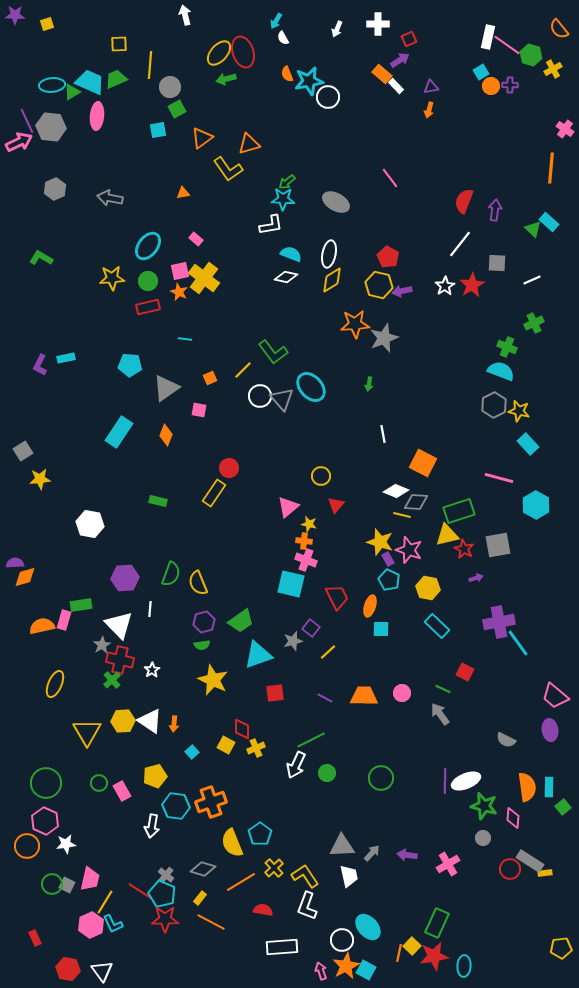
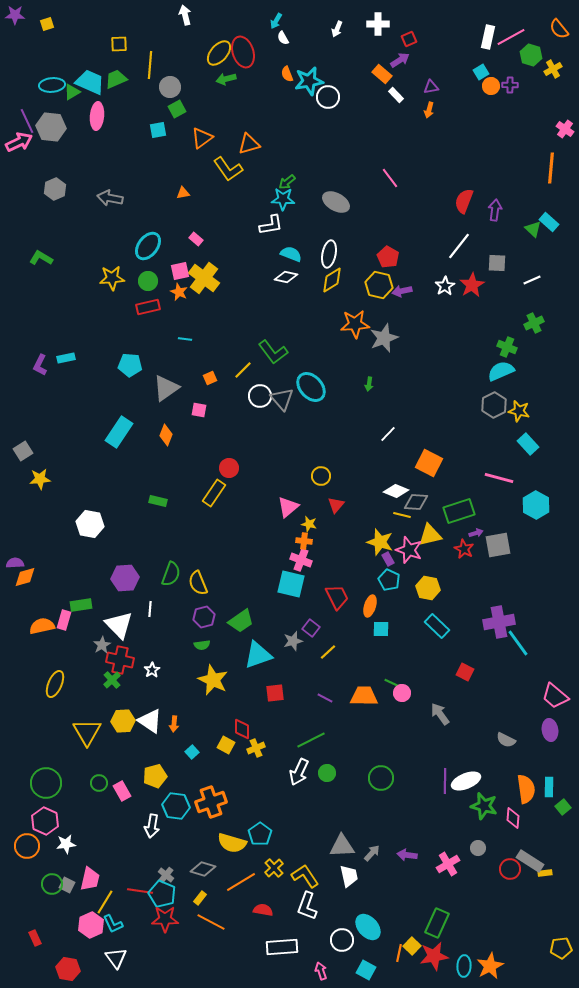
pink line at (507, 45): moved 4 px right, 8 px up; rotated 64 degrees counterclockwise
white rectangle at (396, 86): moved 9 px down
white line at (460, 244): moved 1 px left, 2 px down
cyan semicircle at (501, 371): rotated 44 degrees counterclockwise
white line at (383, 434): moved 5 px right; rotated 54 degrees clockwise
orange square at (423, 463): moved 6 px right
yellow triangle at (447, 535): moved 17 px left
pink cross at (306, 560): moved 5 px left
purple arrow at (476, 578): moved 45 px up
purple hexagon at (204, 622): moved 5 px up
green line at (443, 689): moved 51 px left, 6 px up
white arrow at (296, 765): moved 3 px right, 7 px down
orange semicircle at (527, 787): moved 1 px left, 2 px down
gray circle at (483, 838): moved 5 px left, 10 px down
yellow semicircle at (232, 843): rotated 52 degrees counterclockwise
red line at (140, 891): rotated 25 degrees counterclockwise
orange star at (346, 966): moved 144 px right
white triangle at (102, 971): moved 14 px right, 13 px up
